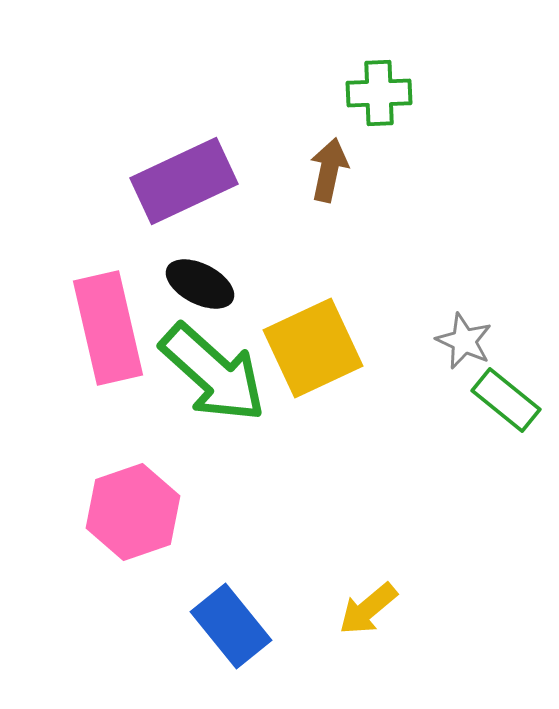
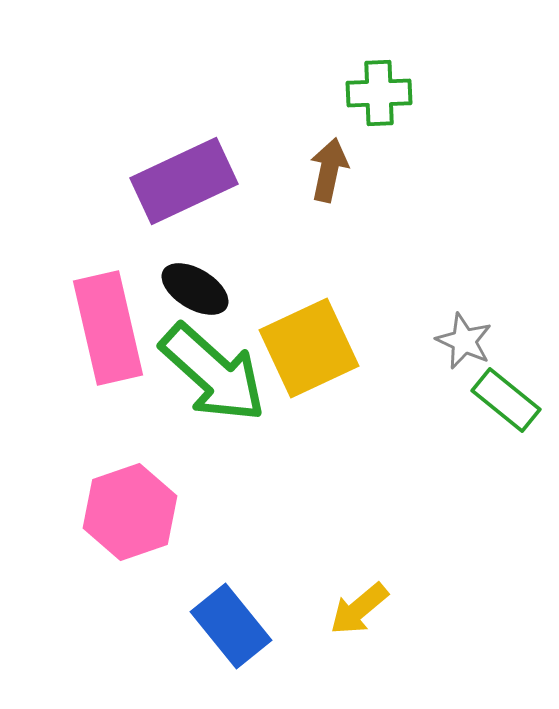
black ellipse: moved 5 px left, 5 px down; rotated 4 degrees clockwise
yellow square: moved 4 px left
pink hexagon: moved 3 px left
yellow arrow: moved 9 px left
